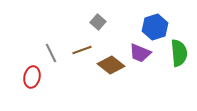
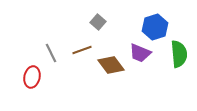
green semicircle: moved 1 px down
brown diamond: rotated 16 degrees clockwise
